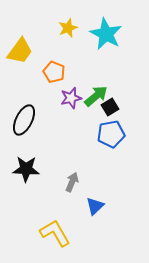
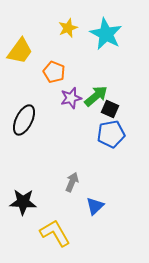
black square: moved 2 px down; rotated 36 degrees counterclockwise
black star: moved 3 px left, 33 px down
